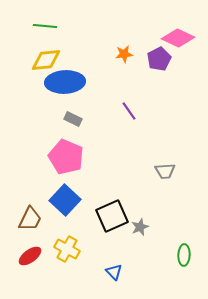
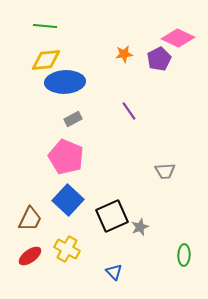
gray rectangle: rotated 54 degrees counterclockwise
blue square: moved 3 px right
